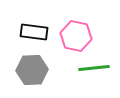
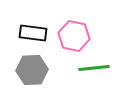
black rectangle: moved 1 px left, 1 px down
pink hexagon: moved 2 px left
